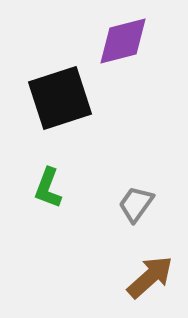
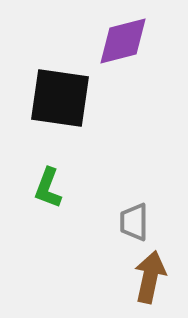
black square: rotated 26 degrees clockwise
gray trapezoid: moved 2 px left, 18 px down; rotated 36 degrees counterclockwise
brown arrow: rotated 36 degrees counterclockwise
